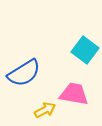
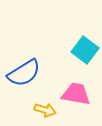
pink trapezoid: moved 2 px right
yellow arrow: rotated 45 degrees clockwise
